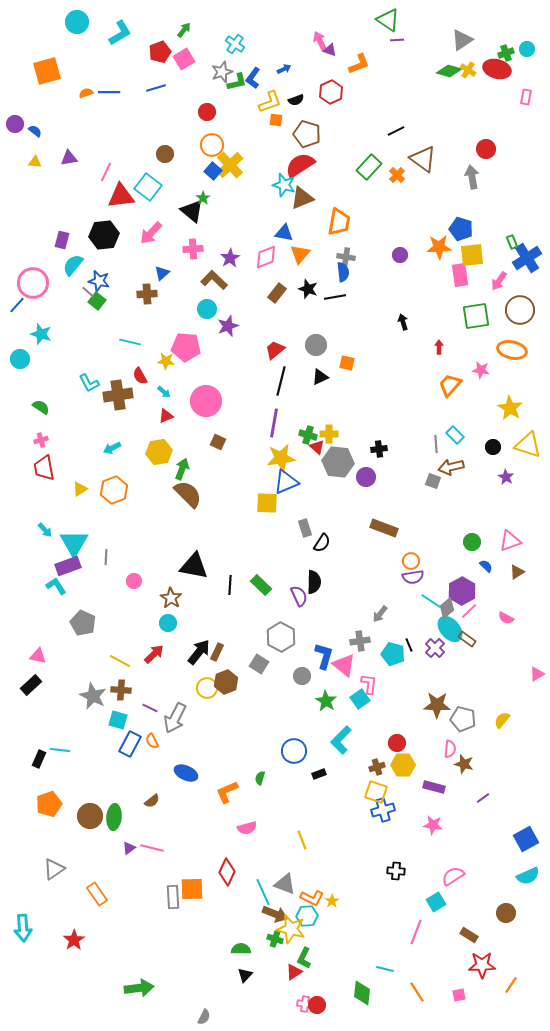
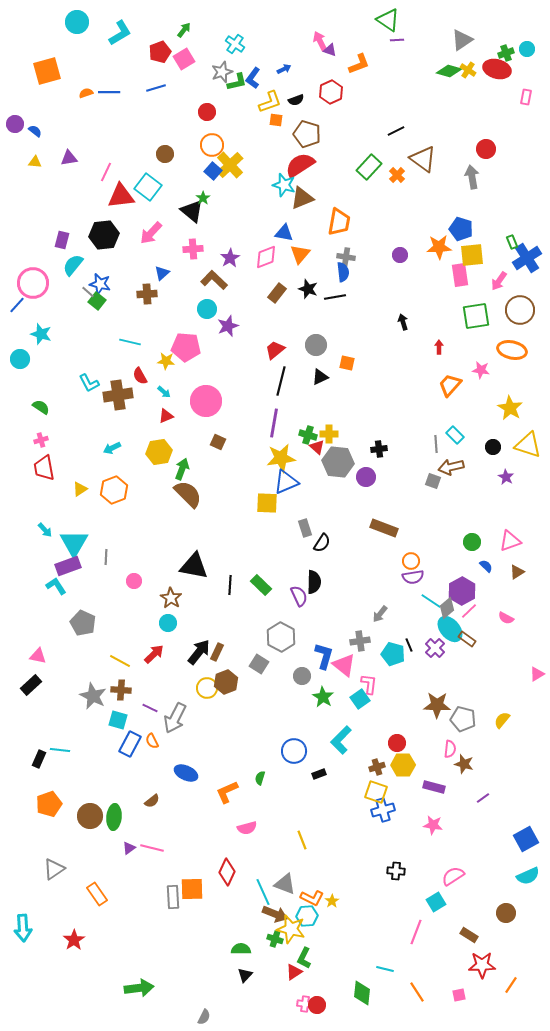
blue star at (99, 281): moved 1 px right, 3 px down
green star at (326, 701): moved 3 px left, 4 px up
